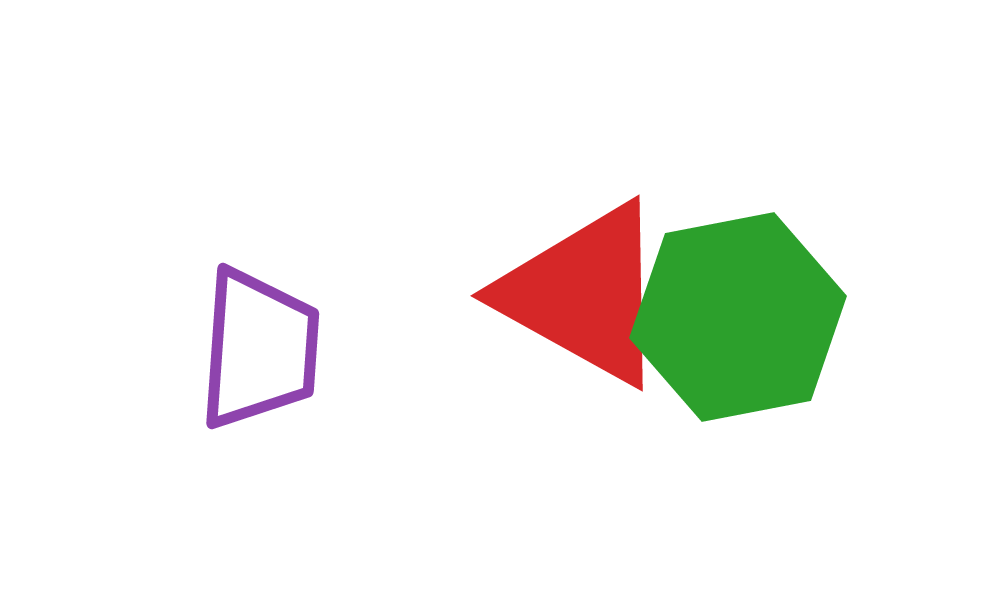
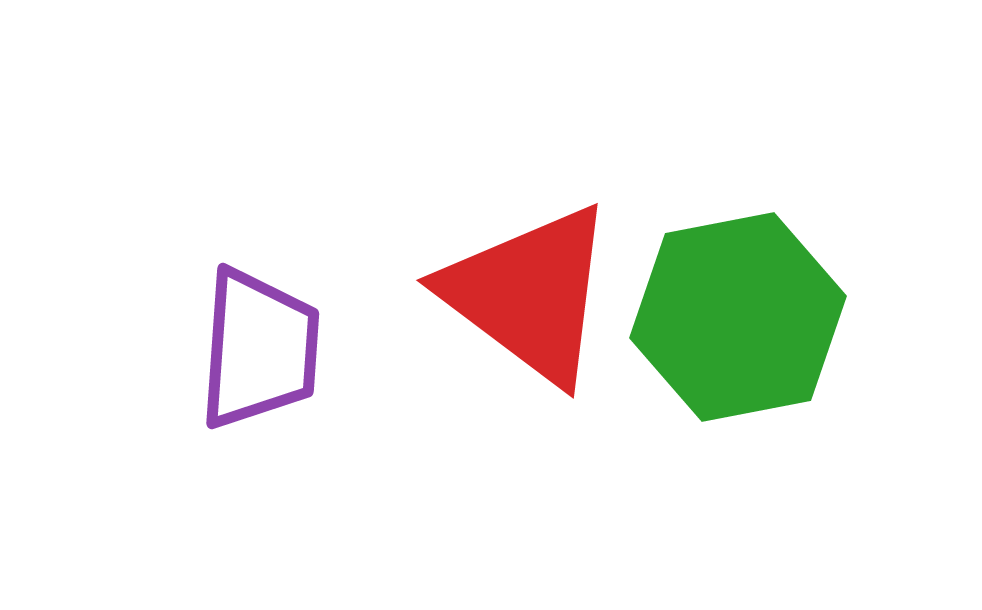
red triangle: moved 55 px left; rotated 8 degrees clockwise
